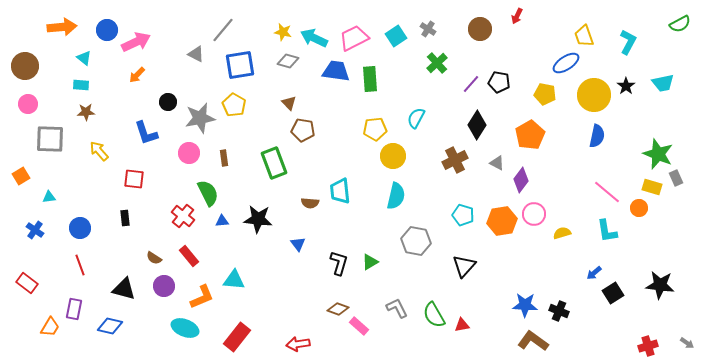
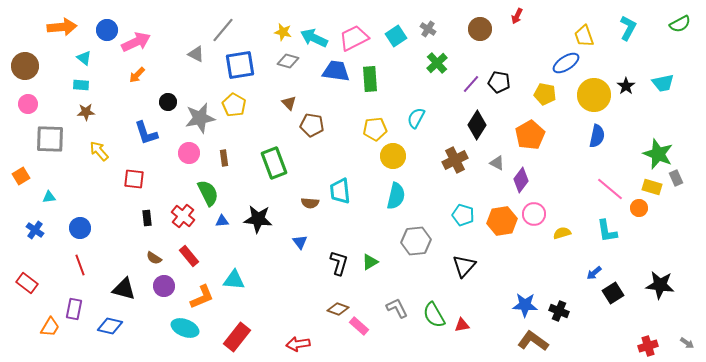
cyan L-shape at (628, 42): moved 14 px up
brown pentagon at (303, 130): moved 9 px right, 5 px up
pink line at (607, 192): moved 3 px right, 3 px up
black rectangle at (125, 218): moved 22 px right
gray hexagon at (416, 241): rotated 16 degrees counterclockwise
blue triangle at (298, 244): moved 2 px right, 2 px up
